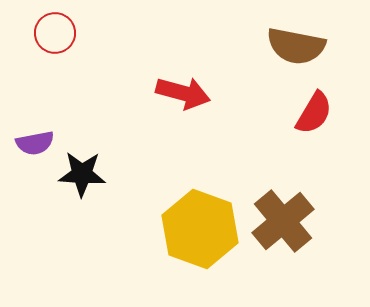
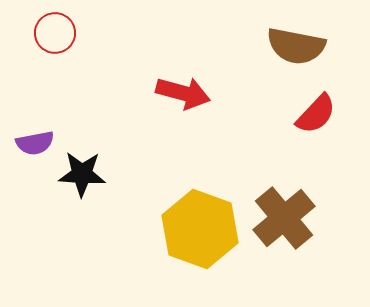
red semicircle: moved 2 px right, 1 px down; rotated 12 degrees clockwise
brown cross: moved 1 px right, 3 px up
